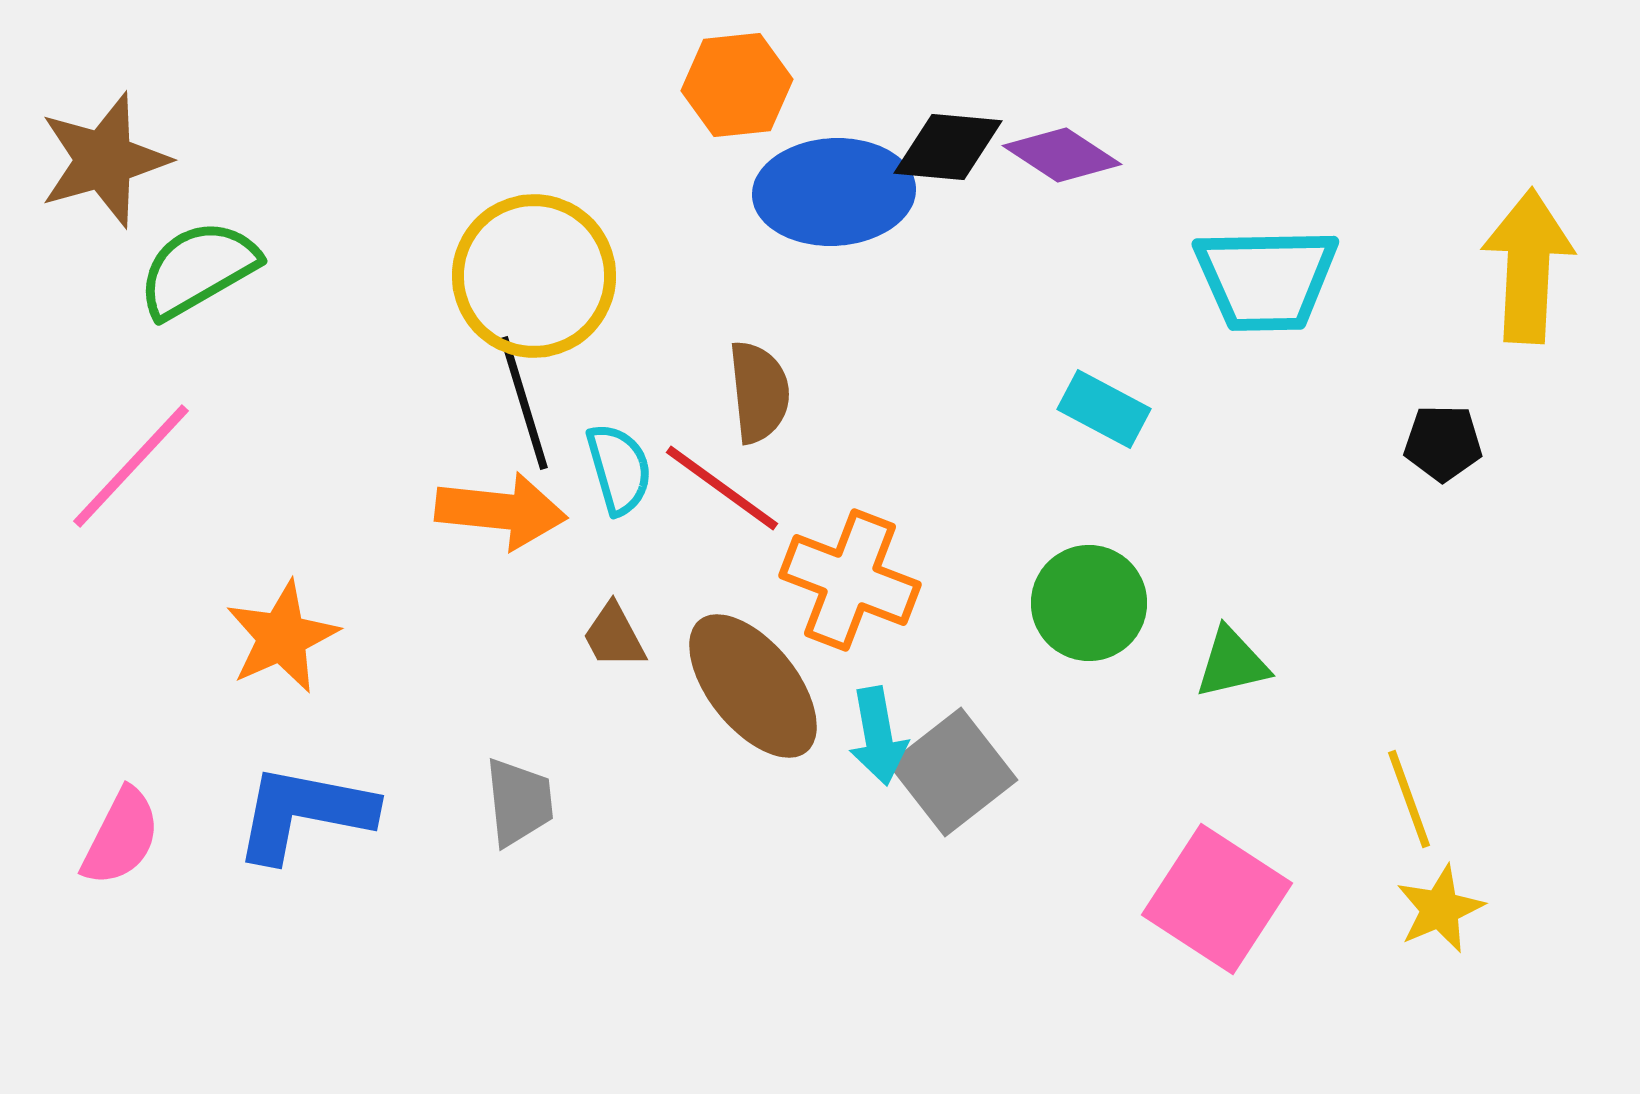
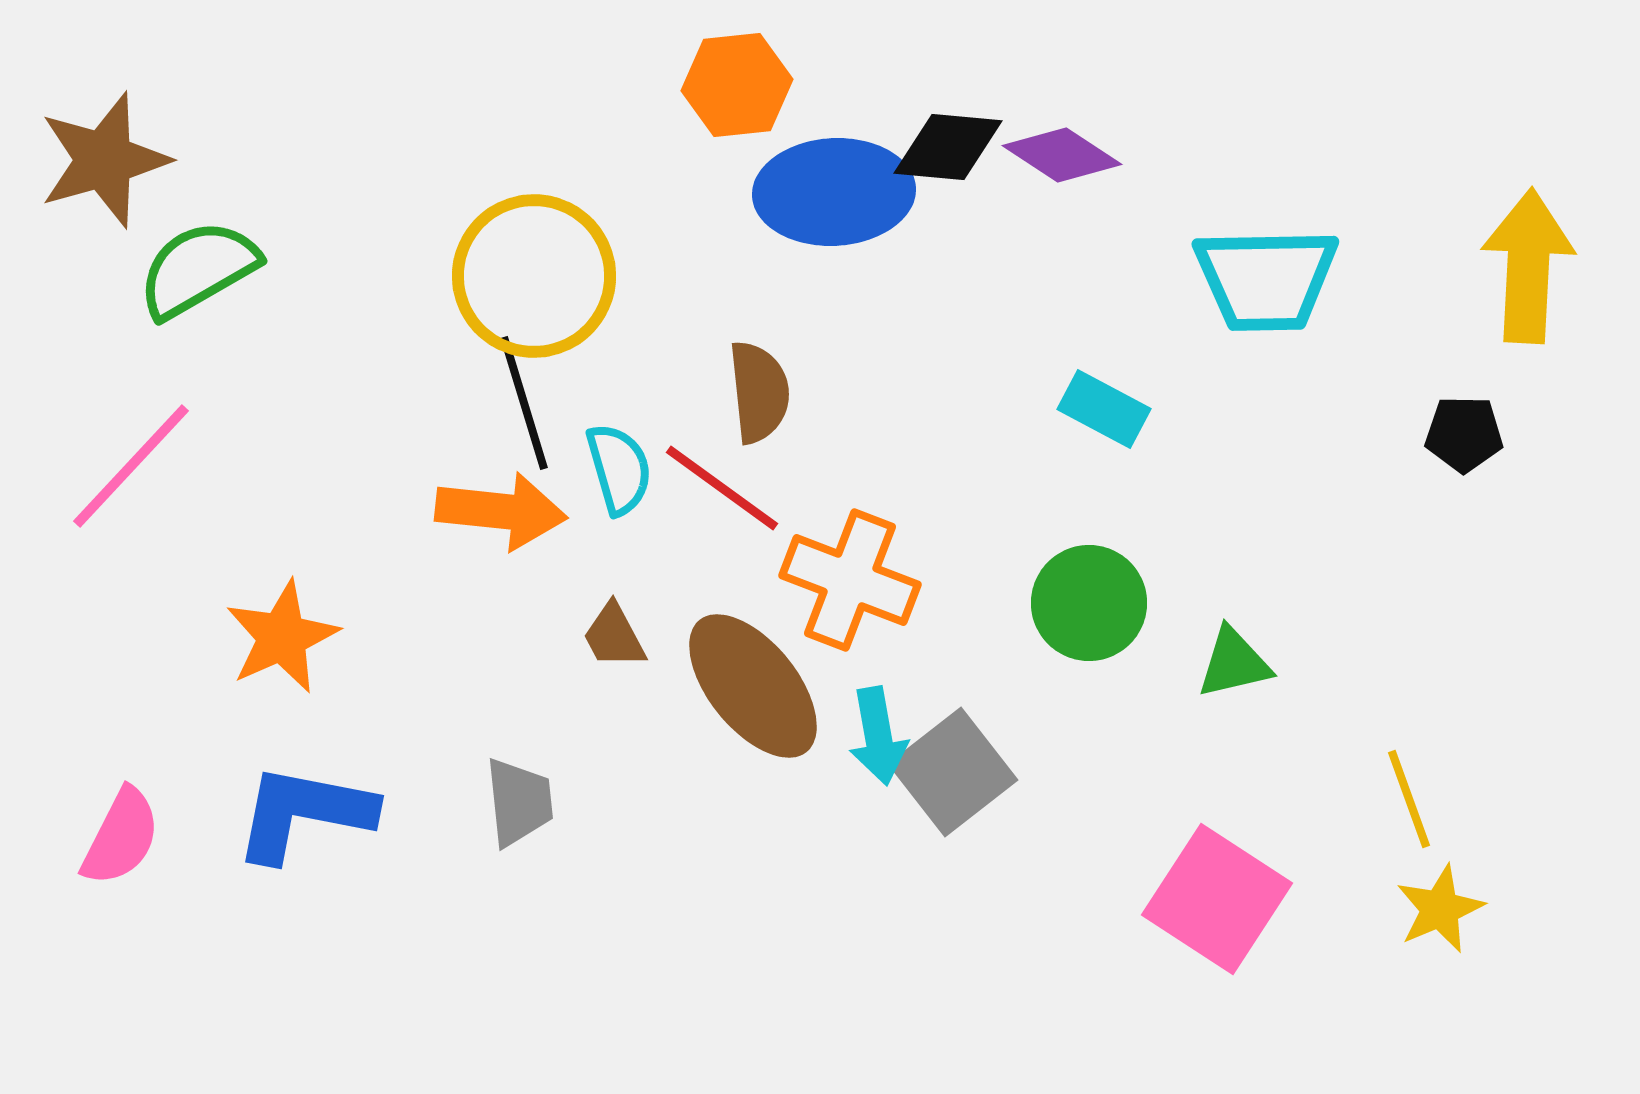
black pentagon: moved 21 px right, 9 px up
green triangle: moved 2 px right
